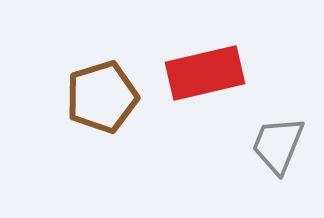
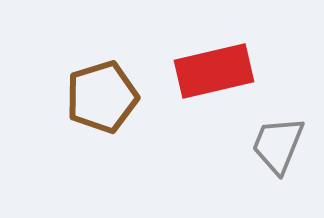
red rectangle: moved 9 px right, 2 px up
